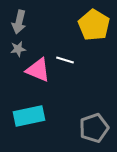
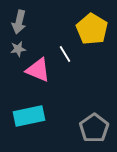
yellow pentagon: moved 2 px left, 4 px down
white line: moved 6 px up; rotated 42 degrees clockwise
gray pentagon: rotated 16 degrees counterclockwise
